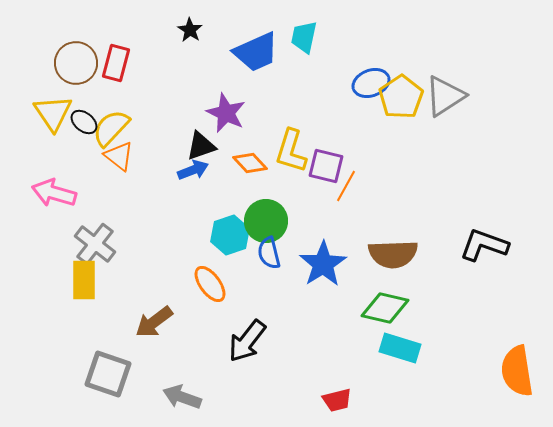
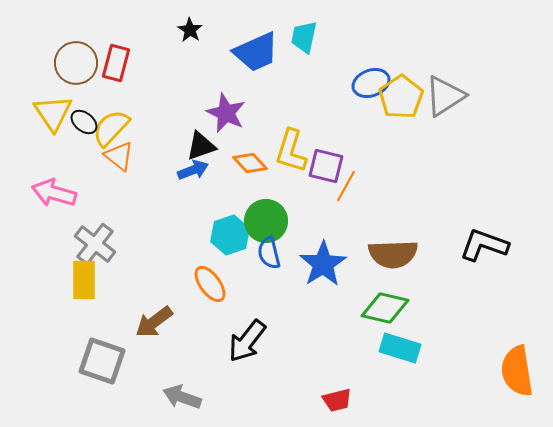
gray square: moved 6 px left, 13 px up
